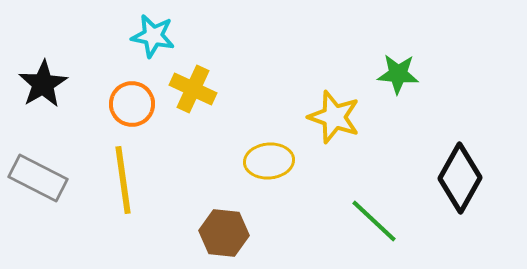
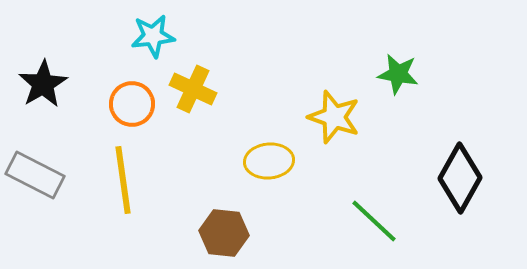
cyan star: rotated 18 degrees counterclockwise
green star: rotated 6 degrees clockwise
gray rectangle: moved 3 px left, 3 px up
